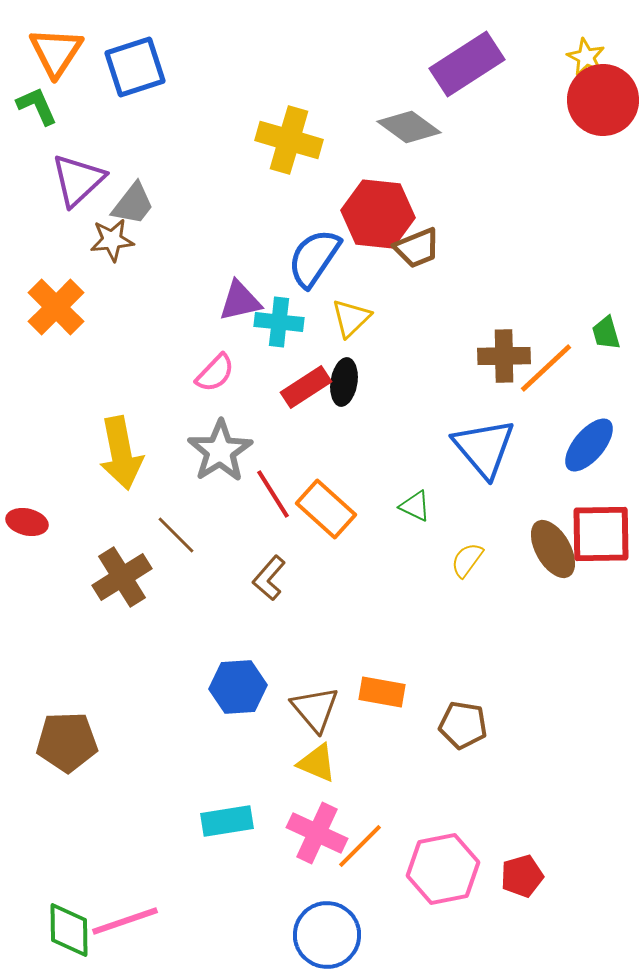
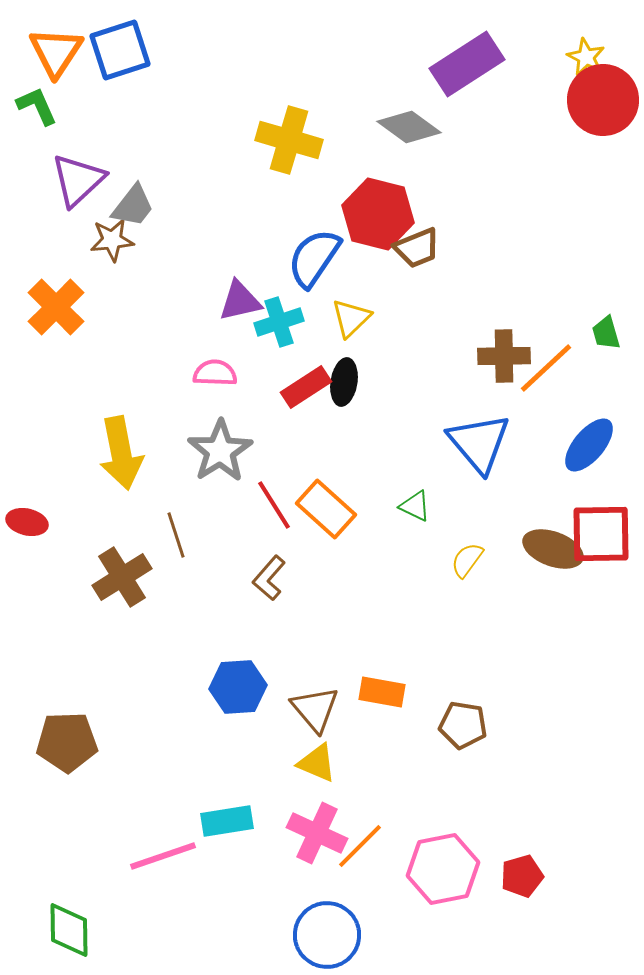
blue square at (135, 67): moved 15 px left, 17 px up
gray trapezoid at (133, 204): moved 2 px down
red hexagon at (378, 214): rotated 8 degrees clockwise
cyan cross at (279, 322): rotated 24 degrees counterclockwise
pink semicircle at (215, 373): rotated 132 degrees counterclockwise
blue triangle at (484, 448): moved 5 px left, 5 px up
red line at (273, 494): moved 1 px right, 11 px down
brown line at (176, 535): rotated 27 degrees clockwise
brown ellipse at (553, 549): rotated 40 degrees counterclockwise
pink line at (125, 921): moved 38 px right, 65 px up
